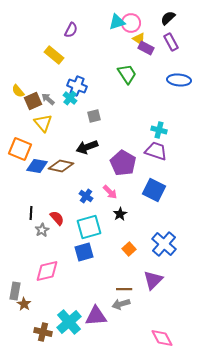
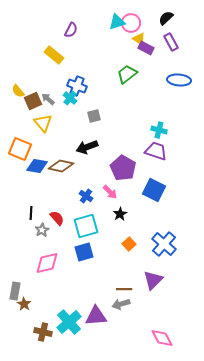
black semicircle at (168, 18): moved 2 px left
green trapezoid at (127, 74): rotated 95 degrees counterclockwise
purple pentagon at (123, 163): moved 5 px down
cyan square at (89, 227): moved 3 px left, 1 px up
orange square at (129, 249): moved 5 px up
pink diamond at (47, 271): moved 8 px up
